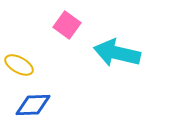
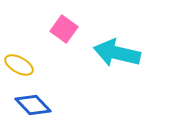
pink square: moved 3 px left, 4 px down
blue diamond: rotated 48 degrees clockwise
